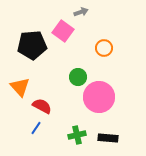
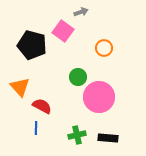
black pentagon: rotated 20 degrees clockwise
blue line: rotated 32 degrees counterclockwise
